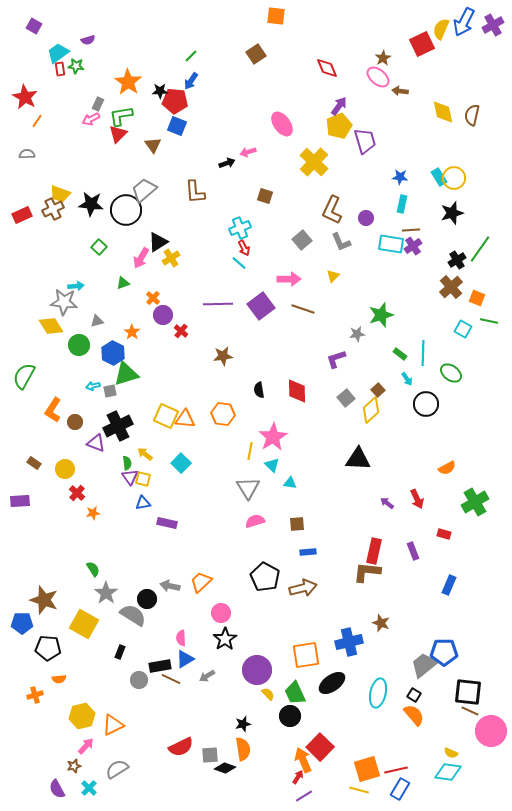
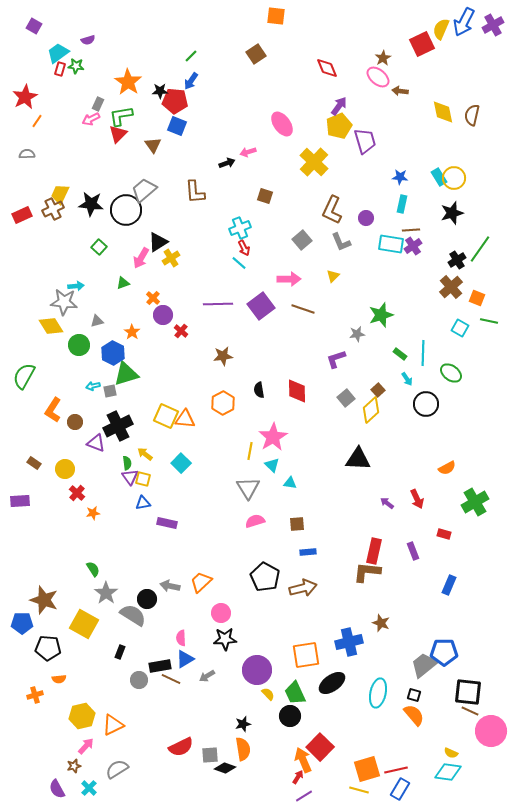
red rectangle at (60, 69): rotated 24 degrees clockwise
red star at (25, 97): rotated 15 degrees clockwise
yellow trapezoid at (60, 194): rotated 95 degrees clockwise
cyan square at (463, 329): moved 3 px left, 1 px up
orange hexagon at (223, 414): moved 11 px up; rotated 25 degrees clockwise
black star at (225, 639): rotated 30 degrees clockwise
black square at (414, 695): rotated 16 degrees counterclockwise
